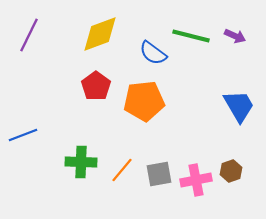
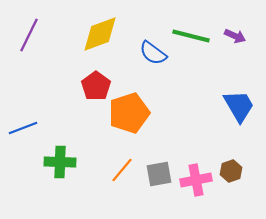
orange pentagon: moved 15 px left, 12 px down; rotated 12 degrees counterclockwise
blue line: moved 7 px up
green cross: moved 21 px left
